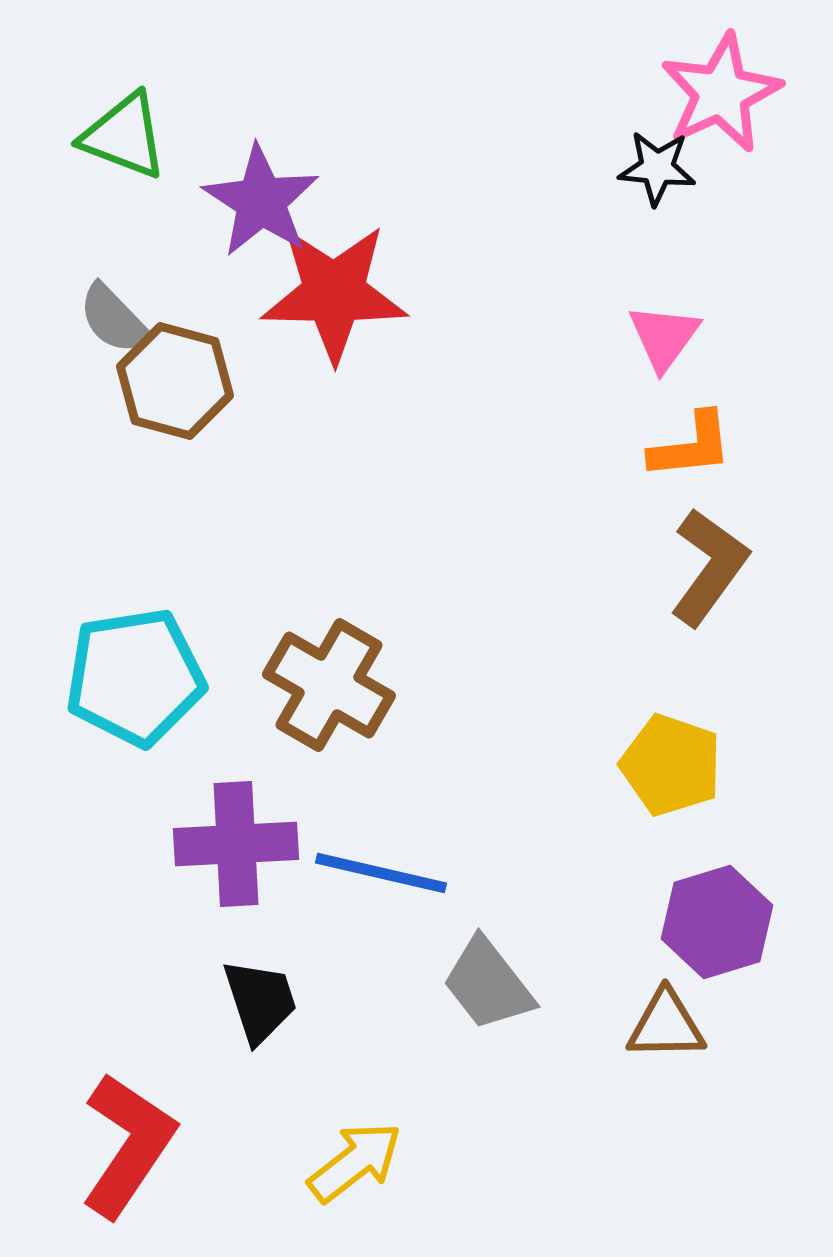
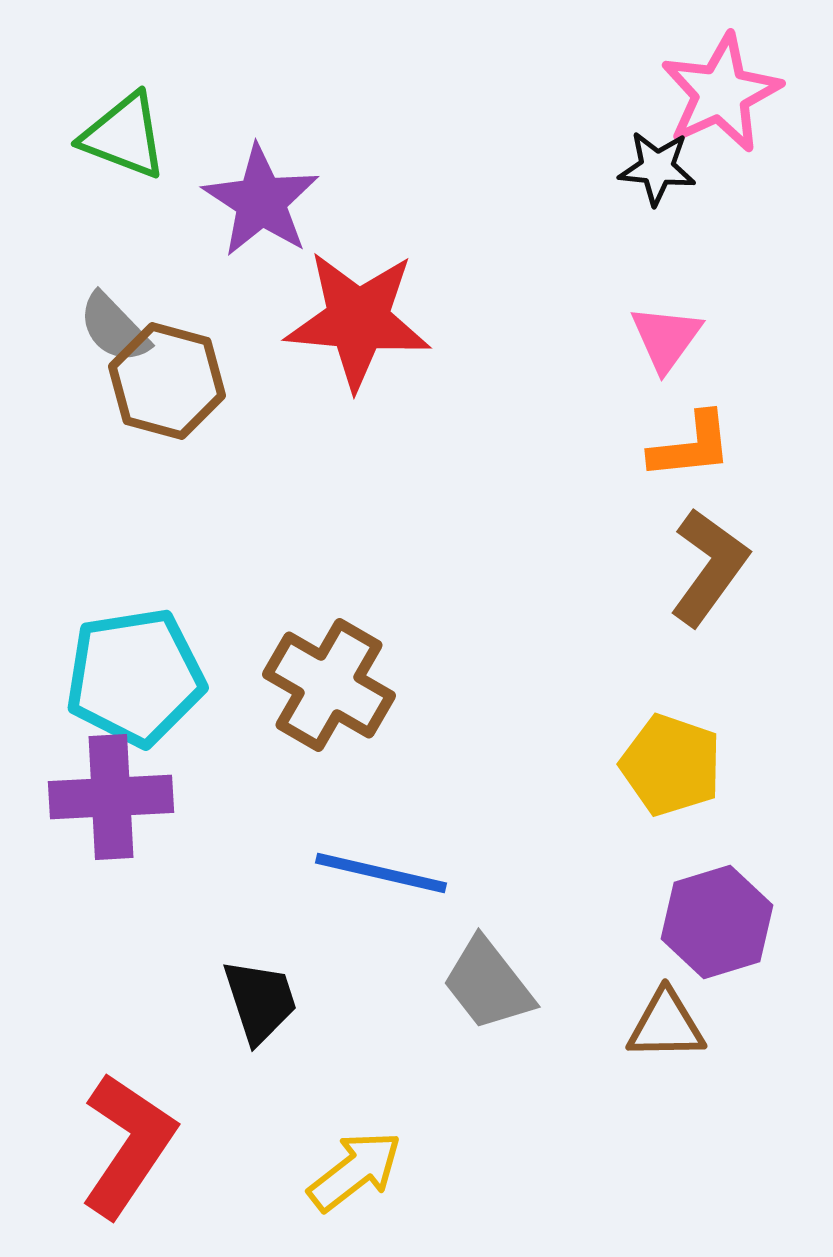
red star: moved 24 px right, 27 px down; rotated 4 degrees clockwise
gray semicircle: moved 9 px down
pink triangle: moved 2 px right, 1 px down
brown hexagon: moved 8 px left
purple cross: moved 125 px left, 47 px up
yellow arrow: moved 9 px down
